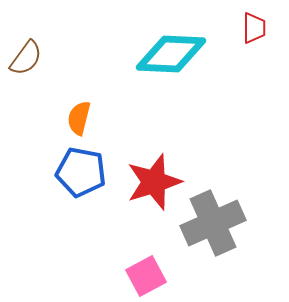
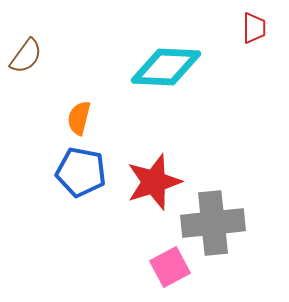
cyan diamond: moved 5 px left, 13 px down
brown semicircle: moved 2 px up
gray cross: rotated 18 degrees clockwise
pink square: moved 24 px right, 9 px up
